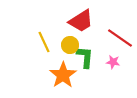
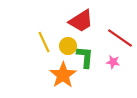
yellow circle: moved 2 px left, 1 px down
